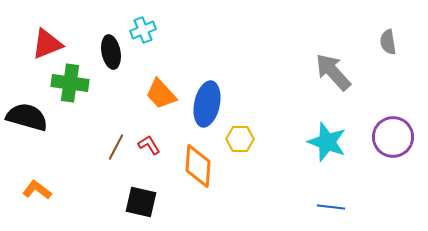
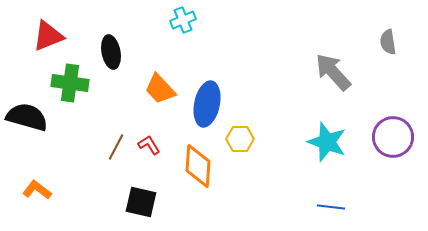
cyan cross: moved 40 px right, 10 px up
red triangle: moved 1 px right, 8 px up
orange trapezoid: moved 1 px left, 5 px up
